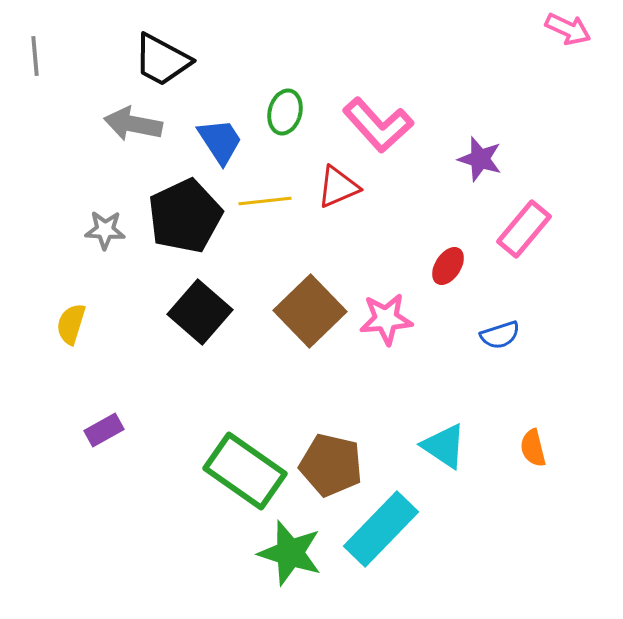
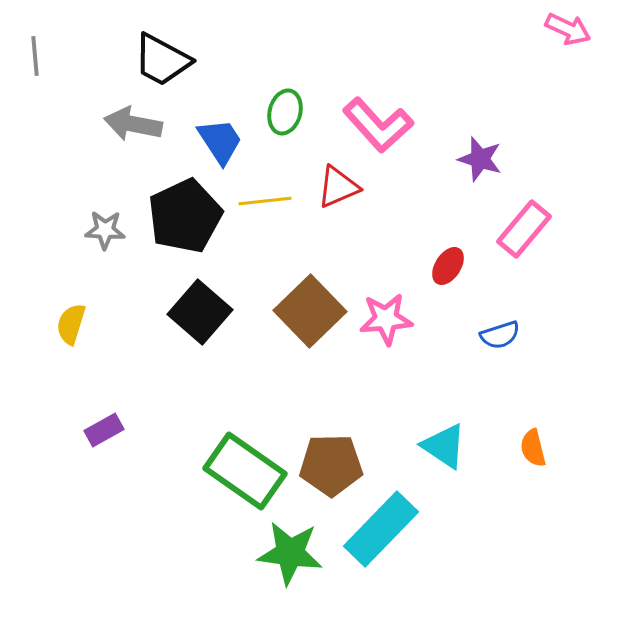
brown pentagon: rotated 14 degrees counterclockwise
green star: rotated 10 degrees counterclockwise
